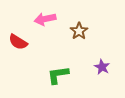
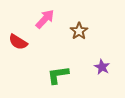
pink arrow: rotated 145 degrees clockwise
